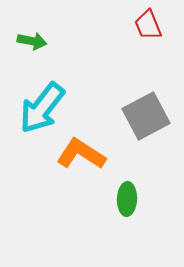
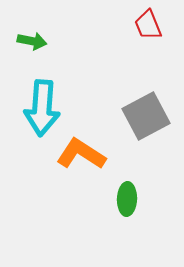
cyan arrow: rotated 34 degrees counterclockwise
